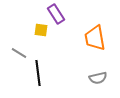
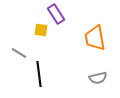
black line: moved 1 px right, 1 px down
